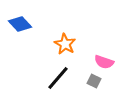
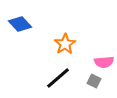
orange star: rotated 10 degrees clockwise
pink semicircle: rotated 24 degrees counterclockwise
black line: rotated 8 degrees clockwise
